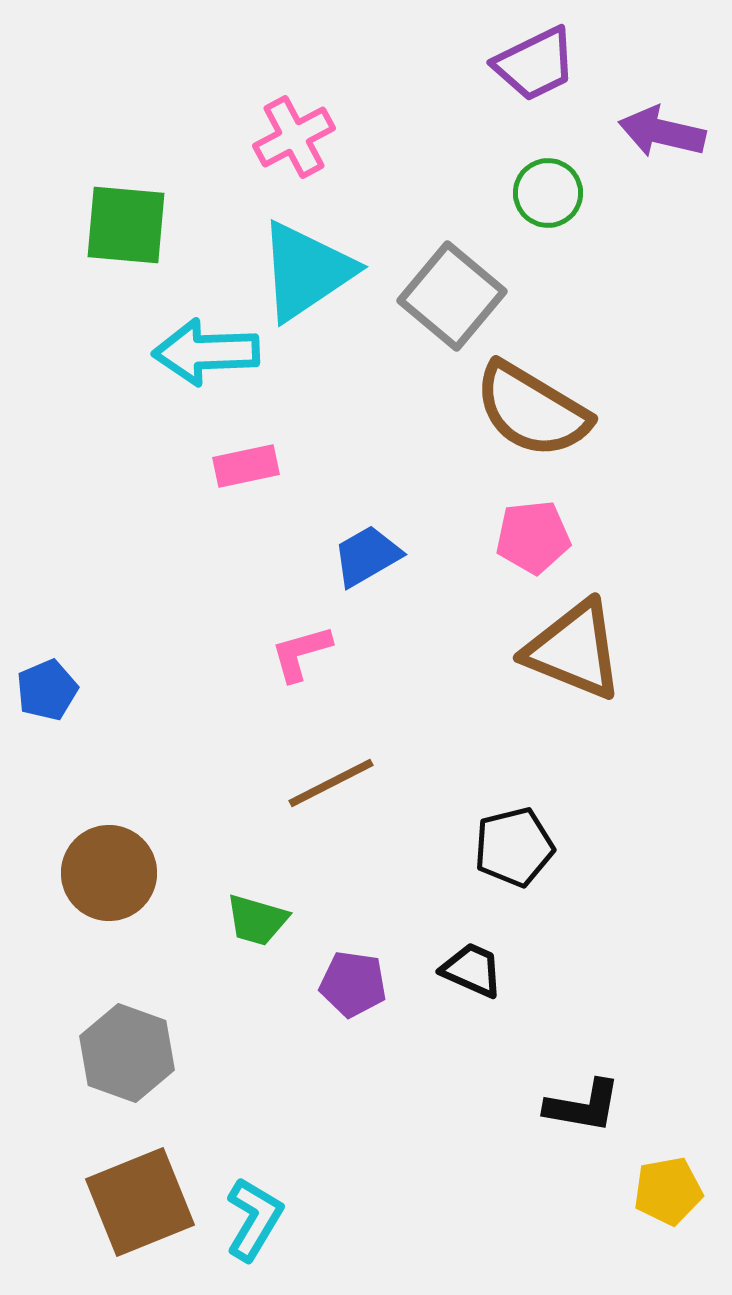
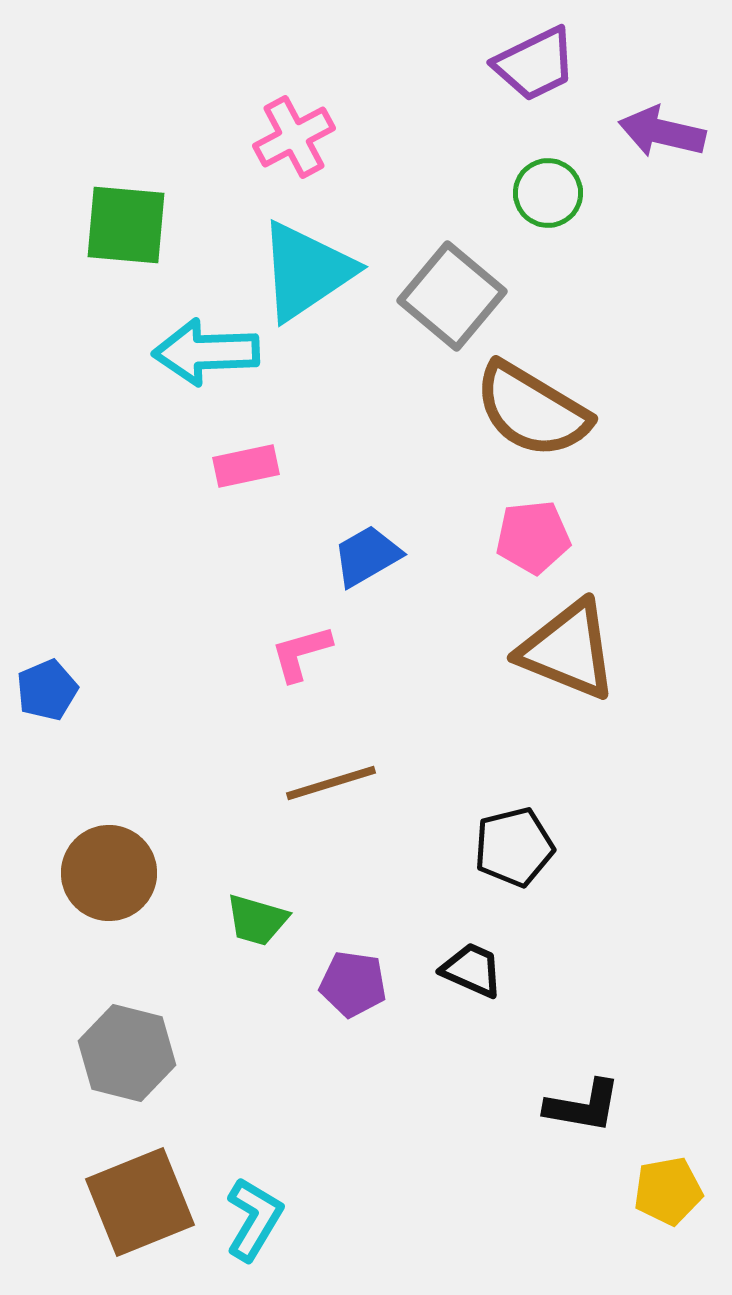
brown triangle: moved 6 px left
brown line: rotated 10 degrees clockwise
gray hexagon: rotated 6 degrees counterclockwise
